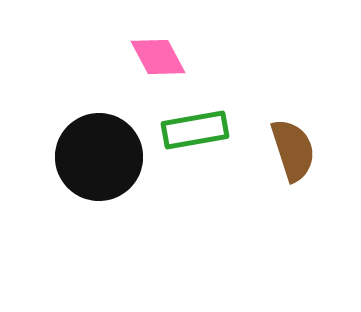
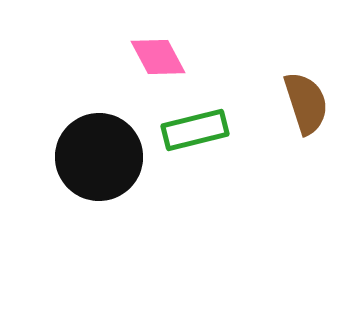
green rectangle: rotated 4 degrees counterclockwise
brown semicircle: moved 13 px right, 47 px up
